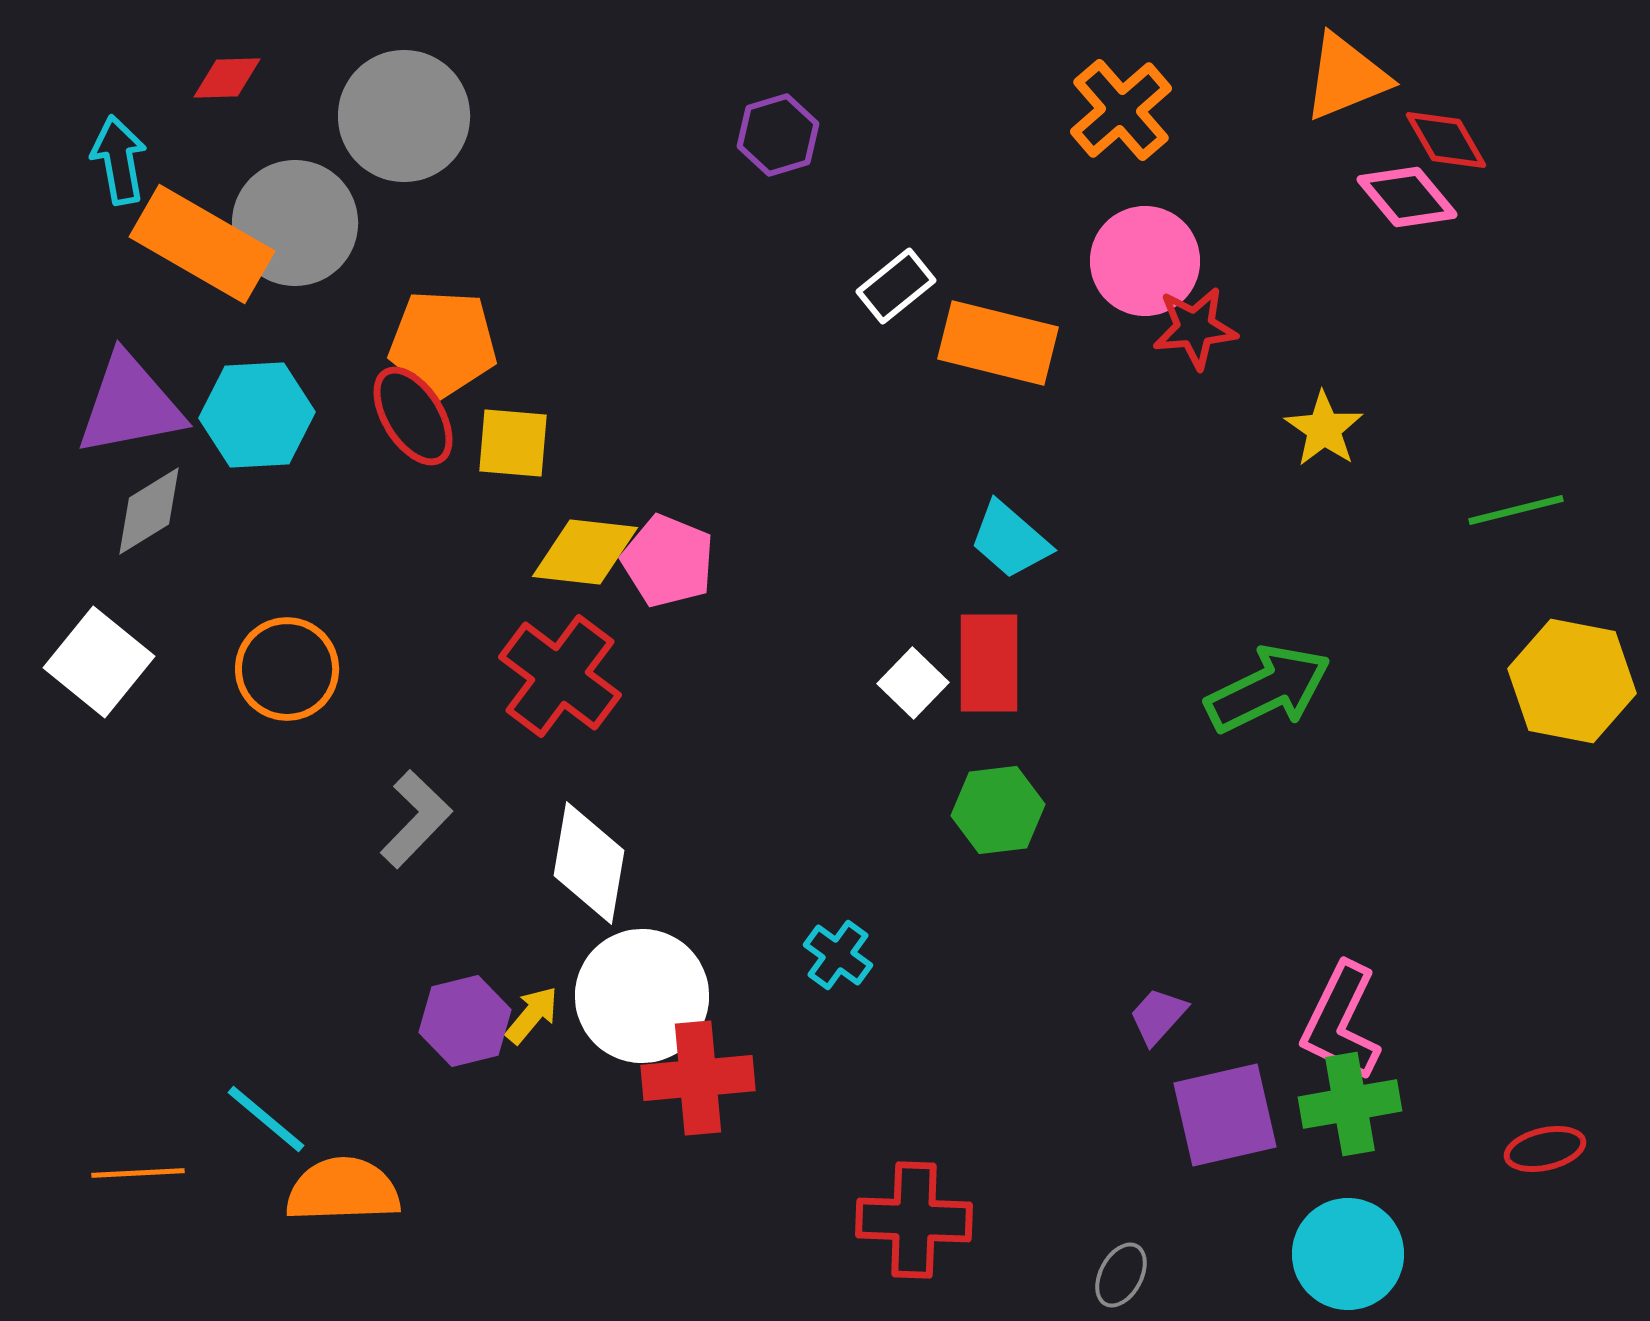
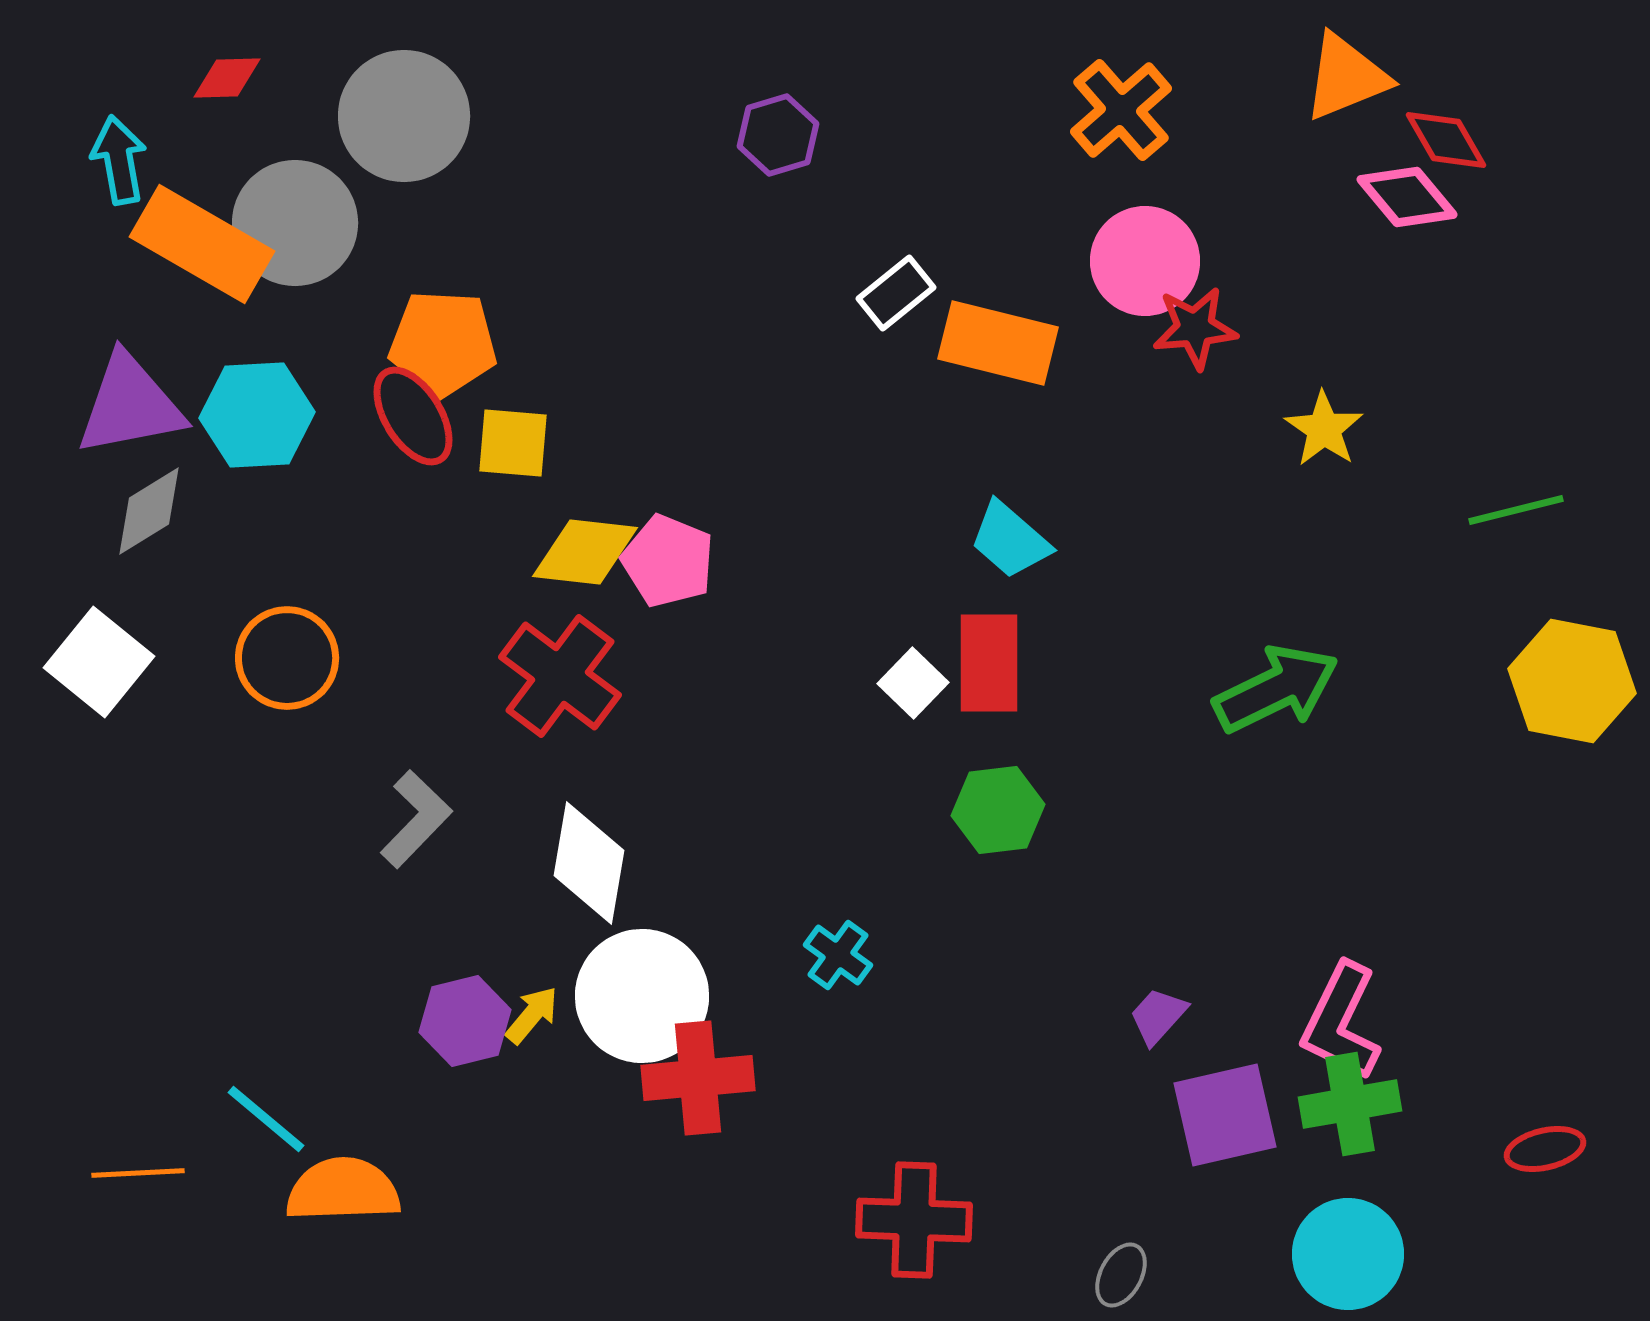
white rectangle at (896, 286): moved 7 px down
orange circle at (287, 669): moved 11 px up
green arrow at (1268, 689): moved 8 px right
